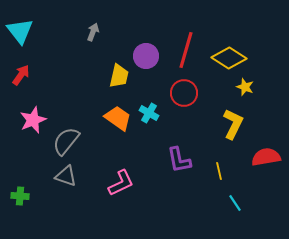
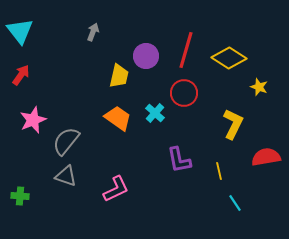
yellow star: moved 14 px right
cyan cross: moved 6 px right; rotated 12 degrees clockwise
pink L-shape: moved 5 px left, 6 px down
